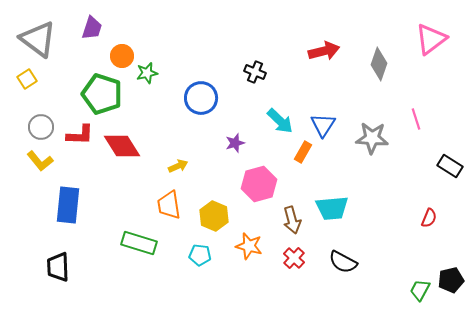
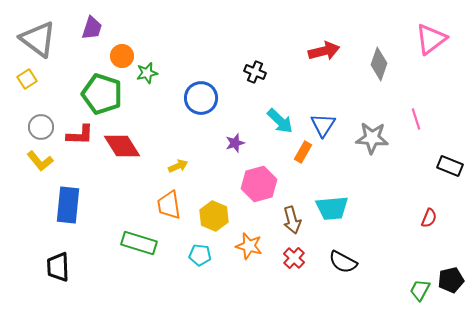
black rectangle: rotated 10 degrees counterclockwise
